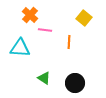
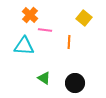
cyan triangle: moved 4 px right, 2 px up
